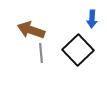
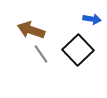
blue arrow: rotated 84 degrees counterclockwise
gray line: moved 1 px down; rotated 30 degrees counterclockwise
